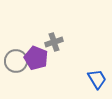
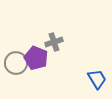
gray circle: moved 2 px down
